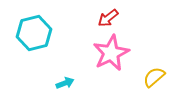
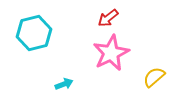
cyan arrow: moved 1 px left, 1 px down
